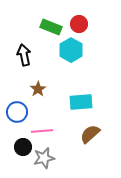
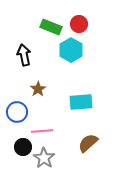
brown semicircle: moved 2 px left, 9 px down
gray star: rotated 25 degrees counterclockwise
